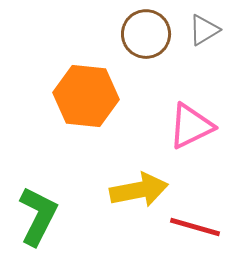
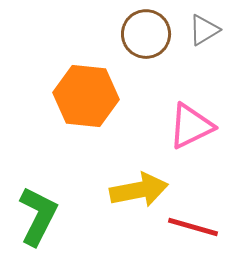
red line: moved 2 px left
